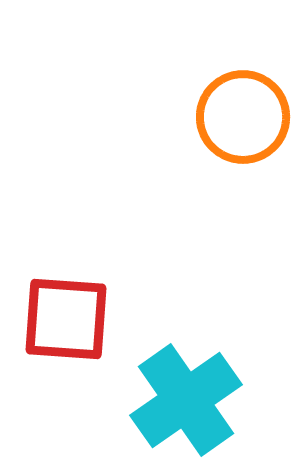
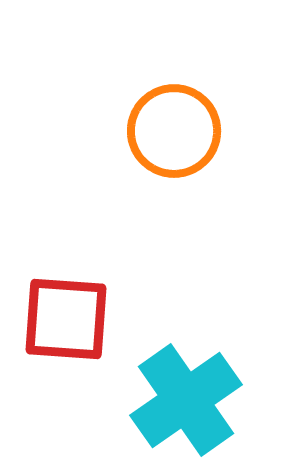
orange circle: moved 69 px left, 14 px down
